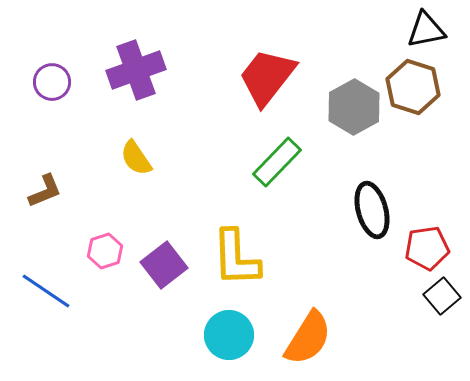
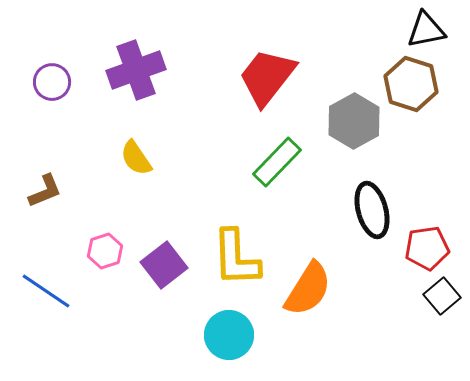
brown hexagon: moved 2 px left, 3 px up
gray hexagon: moved 14 px down
orange semicircle: moved 49 px up
